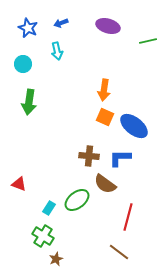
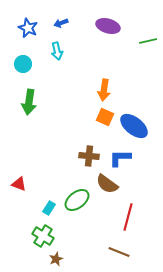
brown semicircle: moved 2 px right
brown line: rotated 15 degrees counterclockwise
